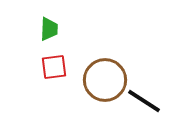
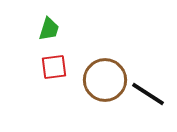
green trapezoid: rotated 15 degrees clockwise
black line: moved 4 px right, 7 px up
